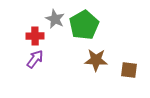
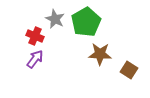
green pentagon: moved 2 px right, 3 px up
red cross: rotated 24 degrees clockwise
brown star: moved 4 px right, 6 px up
brown square: rotated 24 degrees clockwise
